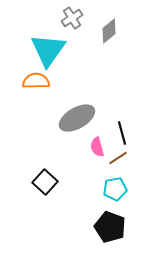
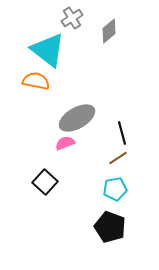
cyan triangle: rotated 27 degrees counterclockwise
orange semicircle: rotated 12 degrees clockwise
pink semicircle: moved 32 px left, 4 px up; rotated 84 degrees clockwise
